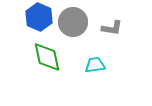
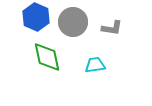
blue hexagon: moved 3 px left
